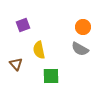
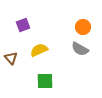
yellow semicircle: rotated 78 degrees clockwise
brown triangle: moved 5 px left, 6 px up
green square: moved 6 px left, 5 px down
